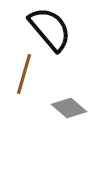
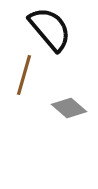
brown line: moved 1 px down
